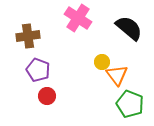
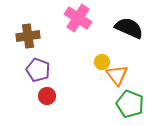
black semicircle: rotated 16 degrees counterclockwise
